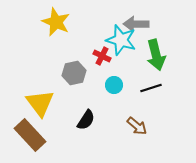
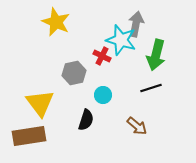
gray arrow: rotated 100 degrees clockwise
green arrow: rotated 28 degrees clockwise
cyan circle: moved 11 px left, 10 px down
black semicircle: rotated 15 degrees counterclockwise
brown rectangle: moved 1 px left, 1 px down; rotated 56 degrees counterclockwise
